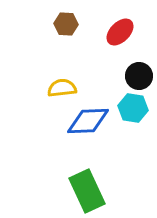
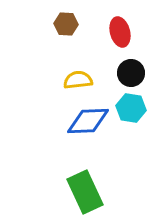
red ellipse: rotated 60 degrees counterclockwise
black circle: moved 8 px left, 3 px up
yellow semicircle: moved 16 px right, 8 px up
cyan hexagon: moved 2 px left
green rectangle: moved 2 px left, 1 px down
